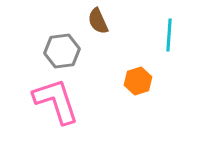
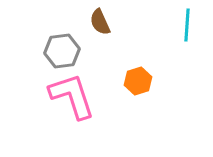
brown semicircle: moved 2 px right, 1 px down
cyan line: moved 18 px right, 10 px up
pink L-shape: moved 16 px right, 5 px up
